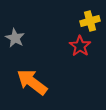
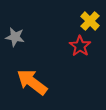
yellow cross: rotated 30 degrees counterclockwise
gray star: moved 1 px up; rotated 18 degrees counterclockwise
